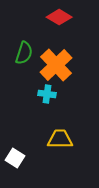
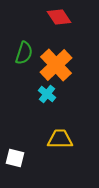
red diamond: rotated 25 degrees clockwise
cyan cross: rotated 30 degrees clockwise
white square: rotated 18 degrees counterclockwise
